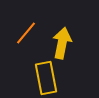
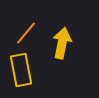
yellow rectangle: moved 25 px left, 8 px up
